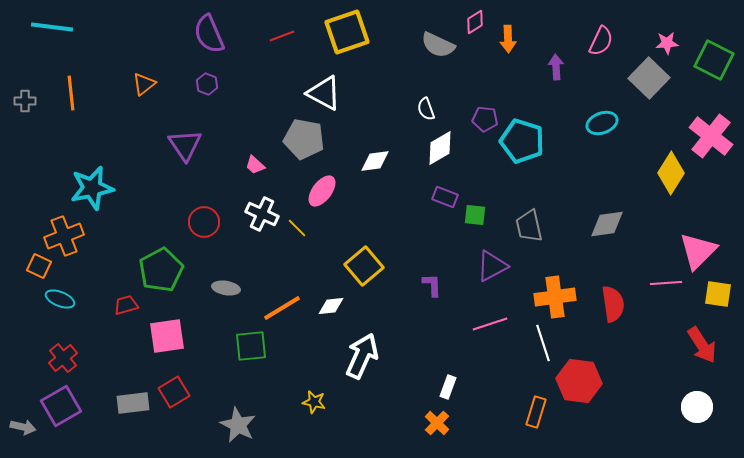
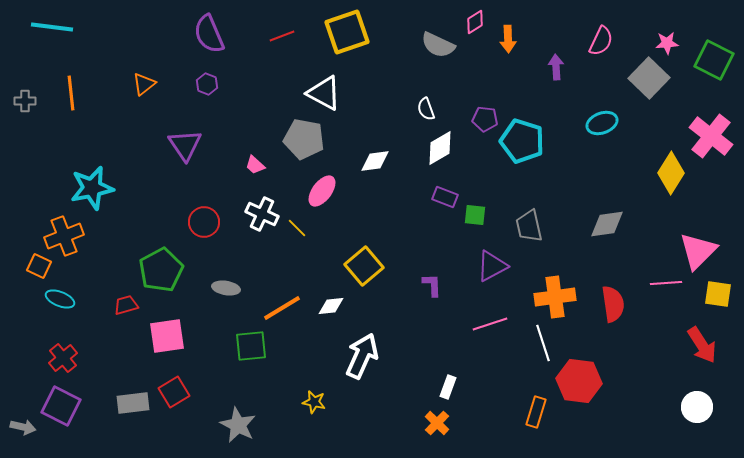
purple square at (61, 406): rotated 33 degrees counterclockwise
